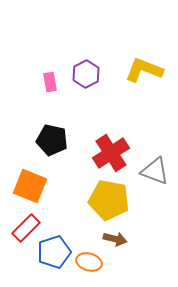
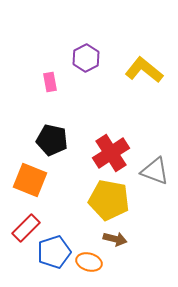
yellow L-shape: rotated 18 degrees clockwise
purple hexagon: moved 16 px up
orange square: moved 6 px up
